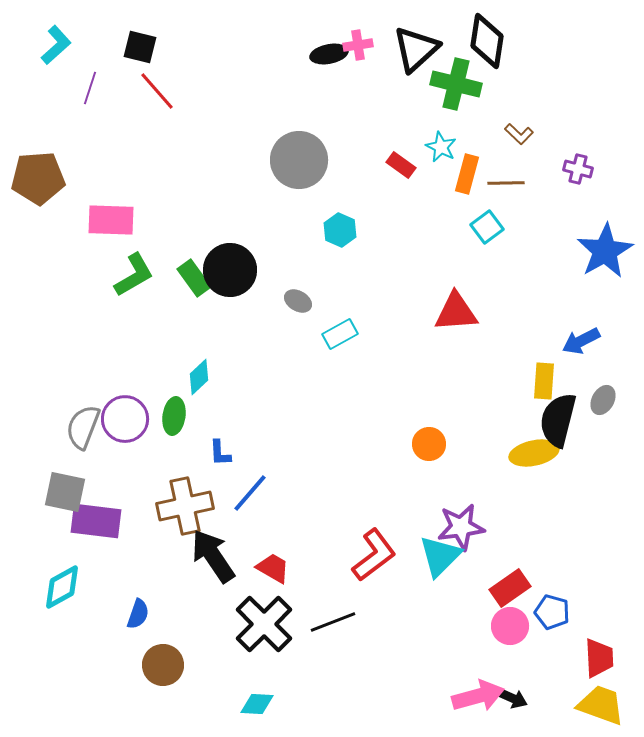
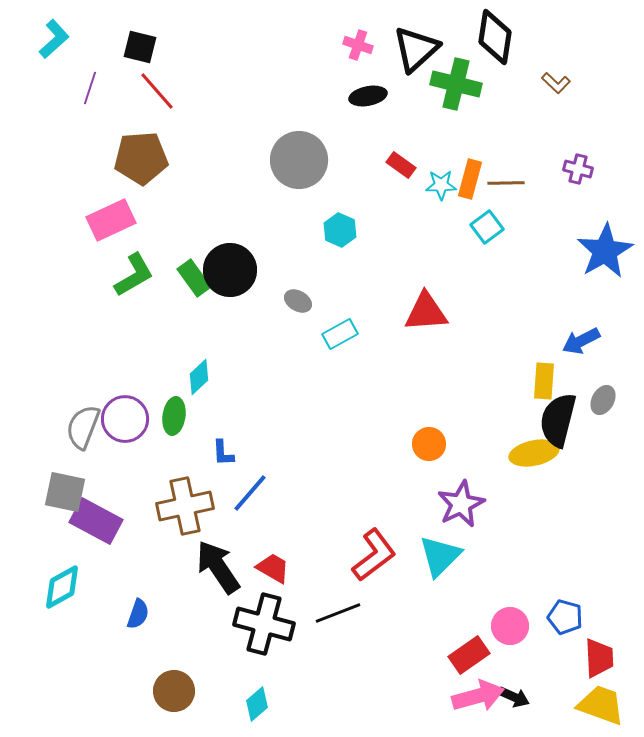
black diamond at (487, 41): moved 8 px right, 4 px up
cyan L-shape at (56, 45): moved 2 px left, 6 px up
pink cross at (358, 45): rotated 28 degrees clockwise
black ellipse at (329, 54): moved 39 px right, 42 px down
brown L-shape at (519, 134): moved 37 px right, 51 px up
cyan star at (441, 147): moved 38 px down; rotated 28 degrees counterclockwise
orange rectangle at (467, 174): moved 3 px right, 5 px down
brown pentagon at (38, 178): moved 103 px right, 20 px up
pink rectangle at (111, 220): rotated 27 degrees counterclockwise
red triangle at (456, 312): moved 30 px left
blue L-shape at (220, 453): moved 3 px right
purple rectangle at (96, 521): rotated 21 degrees clockwise
purple star at (461, 527): moved 23 px up; rotated 18 degrees counterclockwise
black arrow at (213, 556): moved 5 px right, 11 px down
red rectangle at (510, 588): moved 41 px left, 67 px down
blue pentagon at (552, 612): moved 13 px right, 5 px down
black line at (333, 622): moved 5 px right, 9 px up
black cross at (264, 624): rotated 30 degrees counterclockwise
brown circle at (163, 665): moved 11 px right, 26 px down
black arrow at (512, 698): moved 2 px right, 1 px up
cyan diamond at (257, 704): rotated 44 degrees counterclockwise
